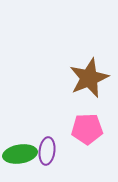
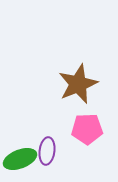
brown star: moved 11 px left, 6 px down
green ellipse: moved 5 px down; rotated 12 degrees counterclockwise
